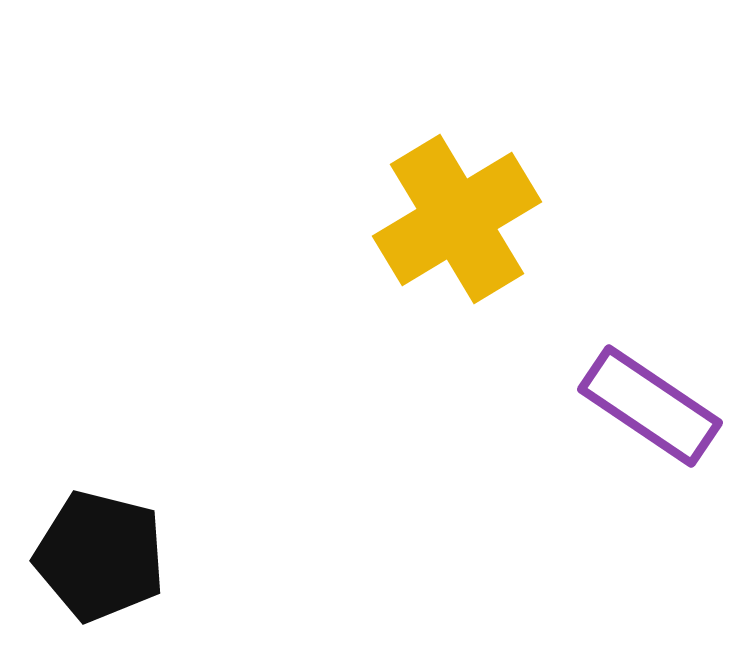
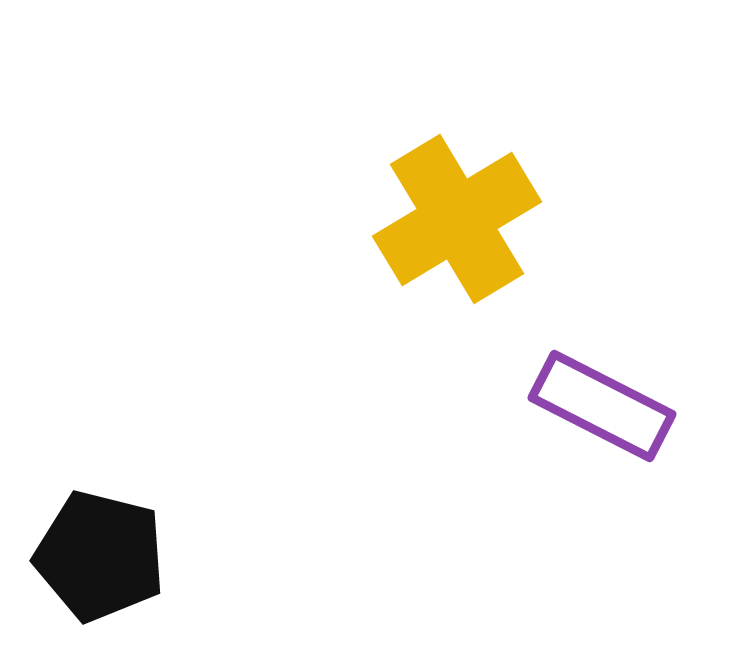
purple rectangle: moved 48 px left; rotated 7 degrees counterclockwise
